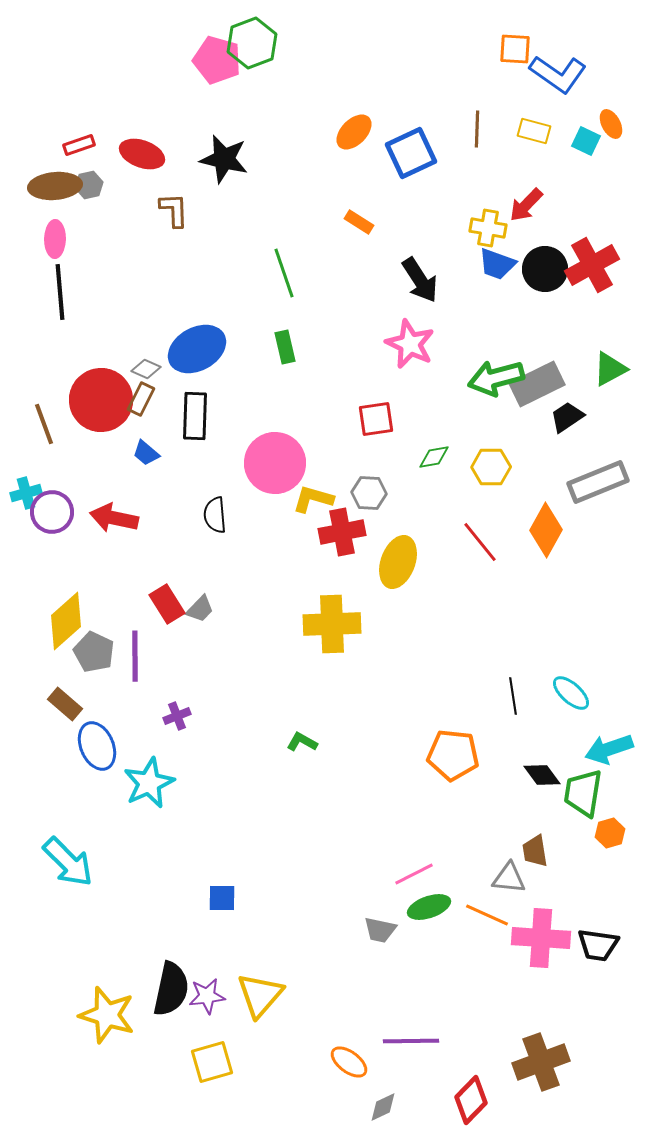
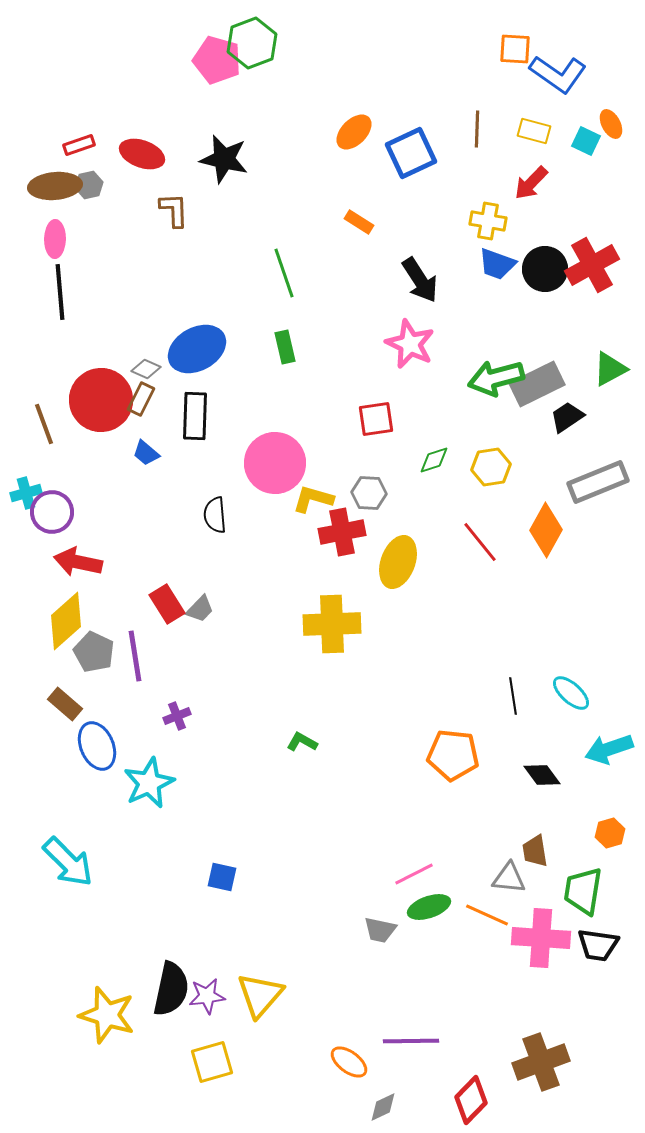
red arrow at (526, 205): moved 5 px right, 22 px up
yellow cross at (488, 228): moved 7 px up
green diamond at (434, 457): moved 3 px down; rotated 8 degrees counterclockwise
yellow hexagon at (491, 467): rotated 9 degrees counterclockwise
red arrow at (114, 518): moved 36 px left, 44 px down
purple line at (135, 656): rotated 9 degrees counterclockwise
green trapezoid at (583, 793): moved 98 px down
blue square at (222, 898): moved 21 px up; rotated 12 degrees clockwise
